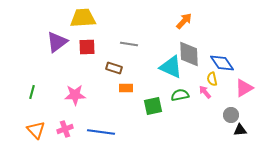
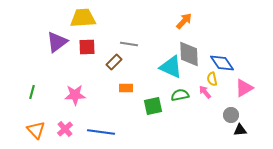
brown rectangle: moved 6 px up; rotated 63 degrees counterclockwise
pink cross: rotated 21 degrees counterclockwise
